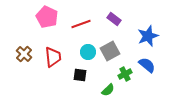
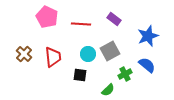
red line: rotated 24 degrees clockwise
cyan circle: moved 2 px down
